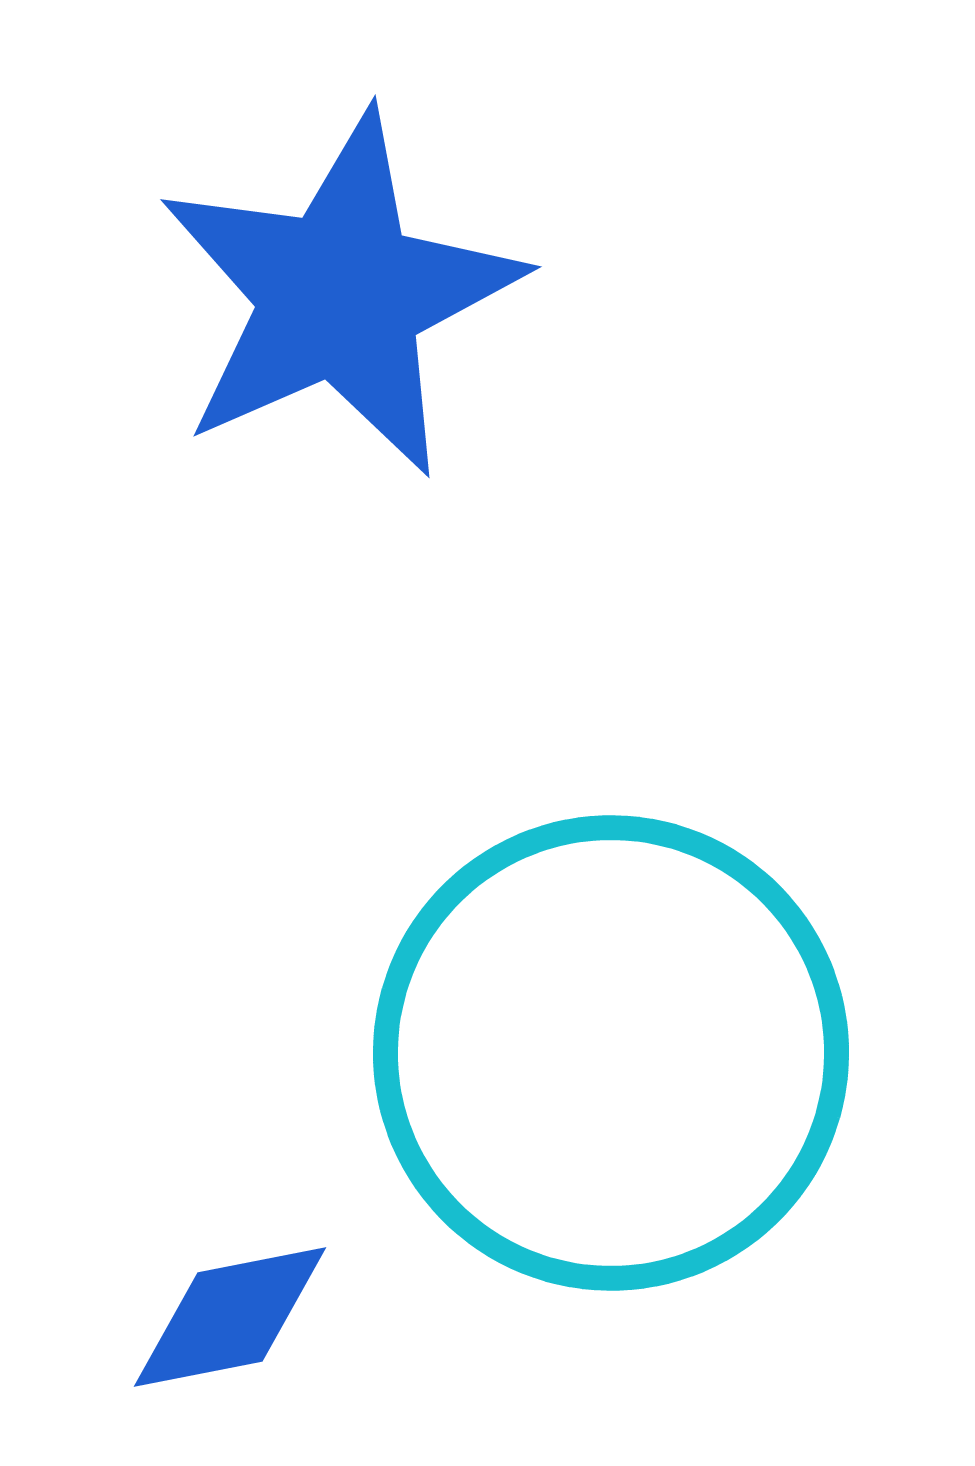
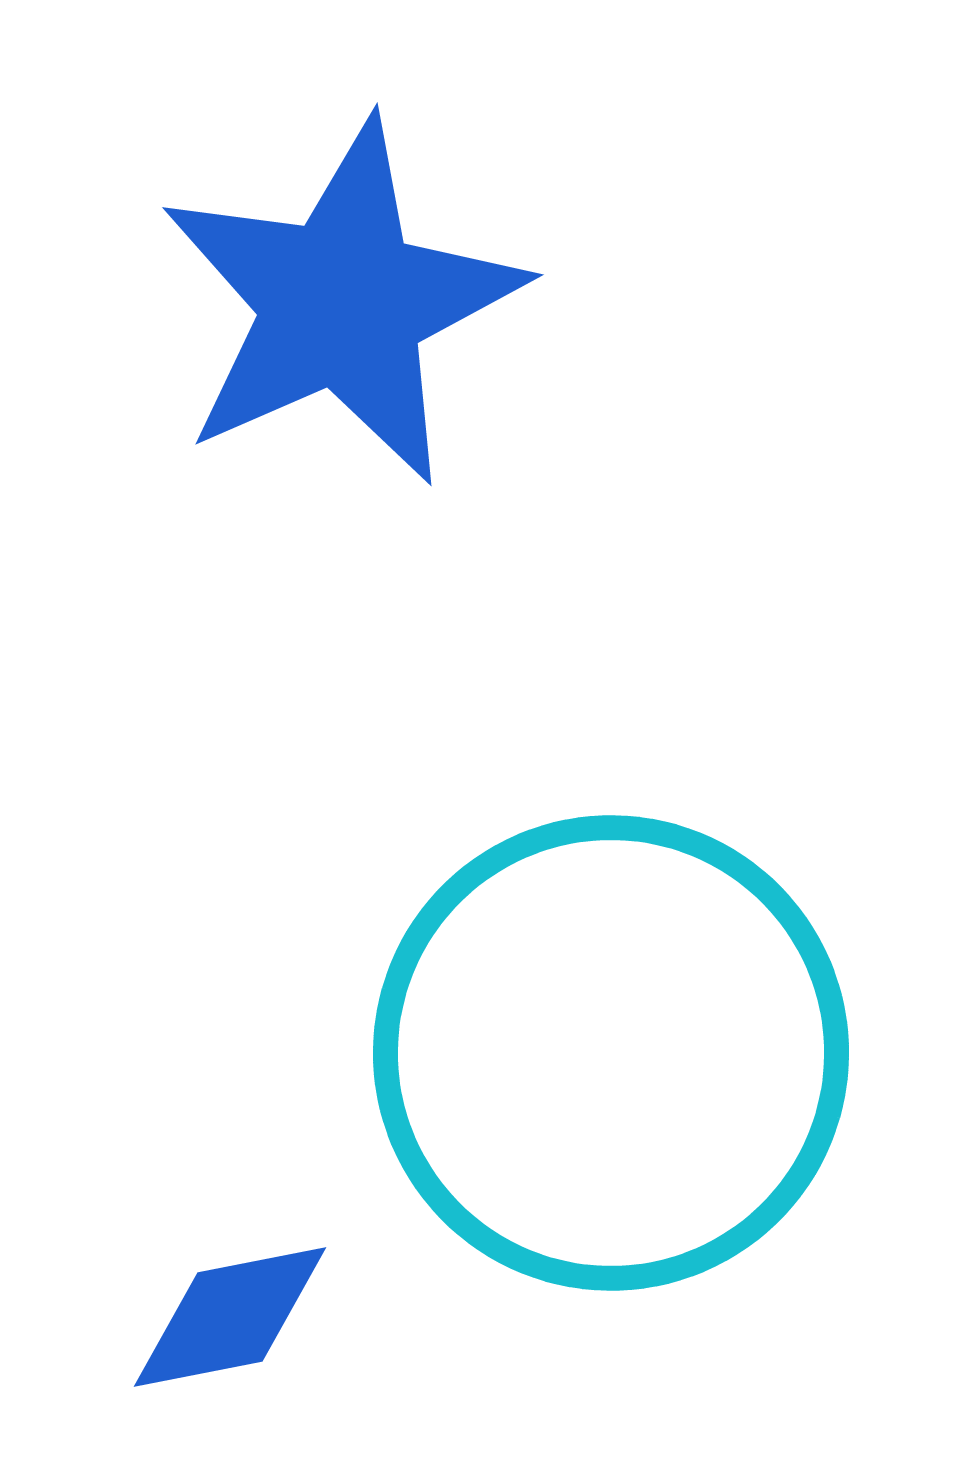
blue star: moved 2 px right, 8 px down
